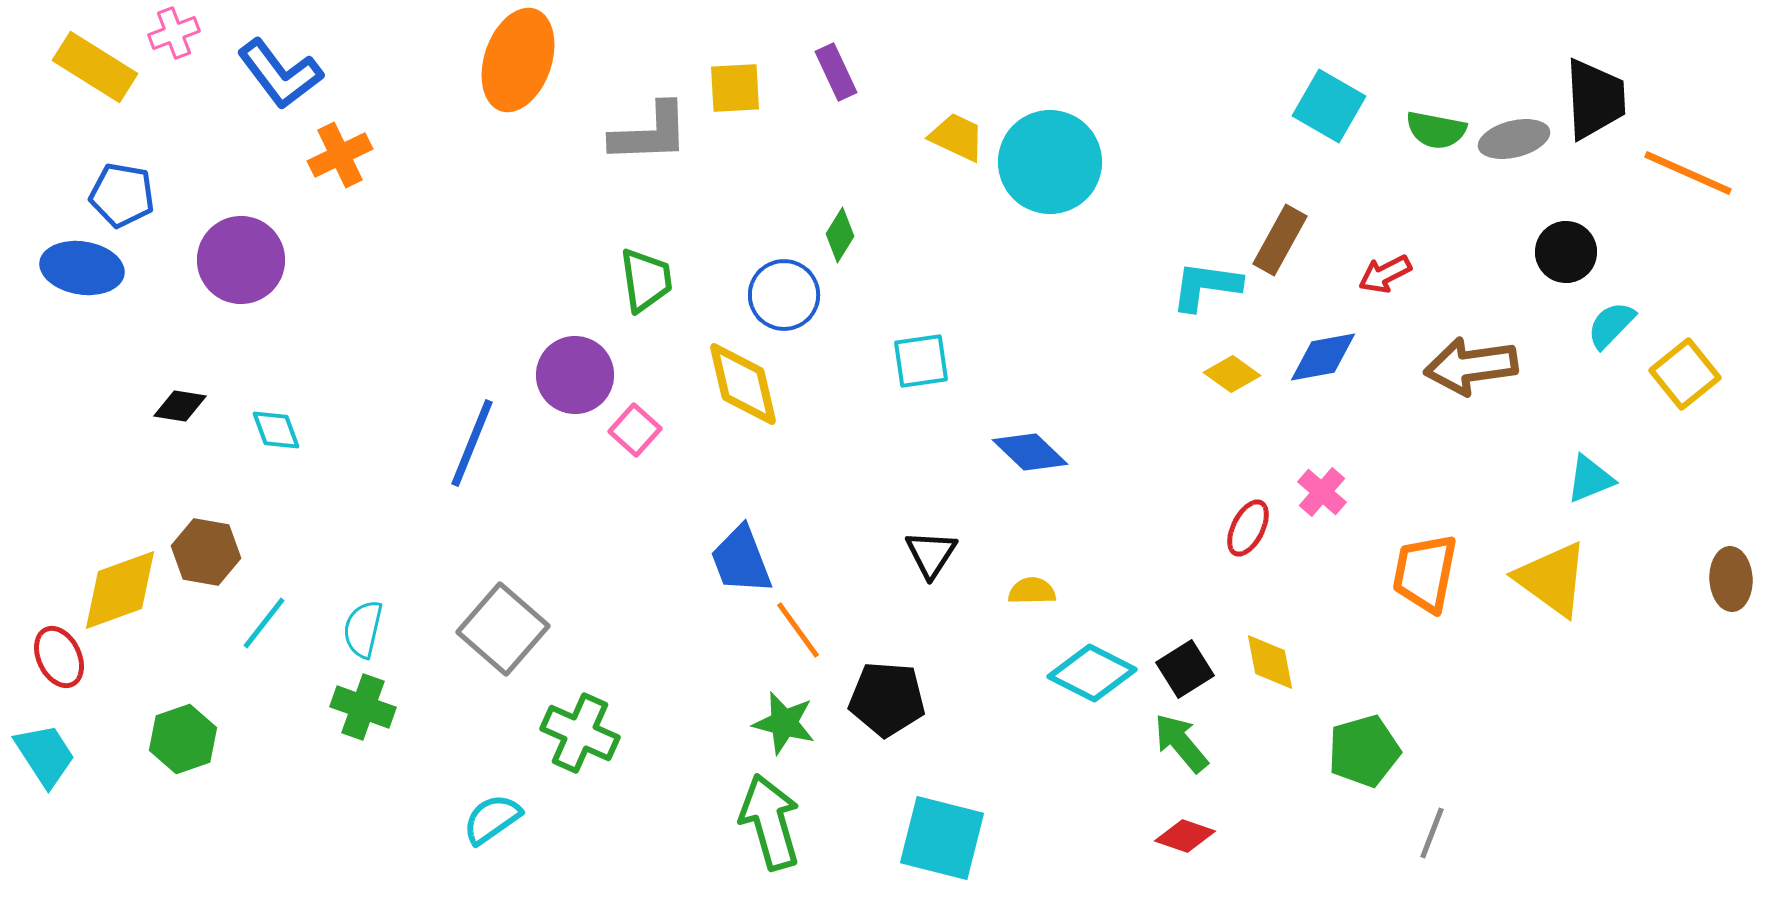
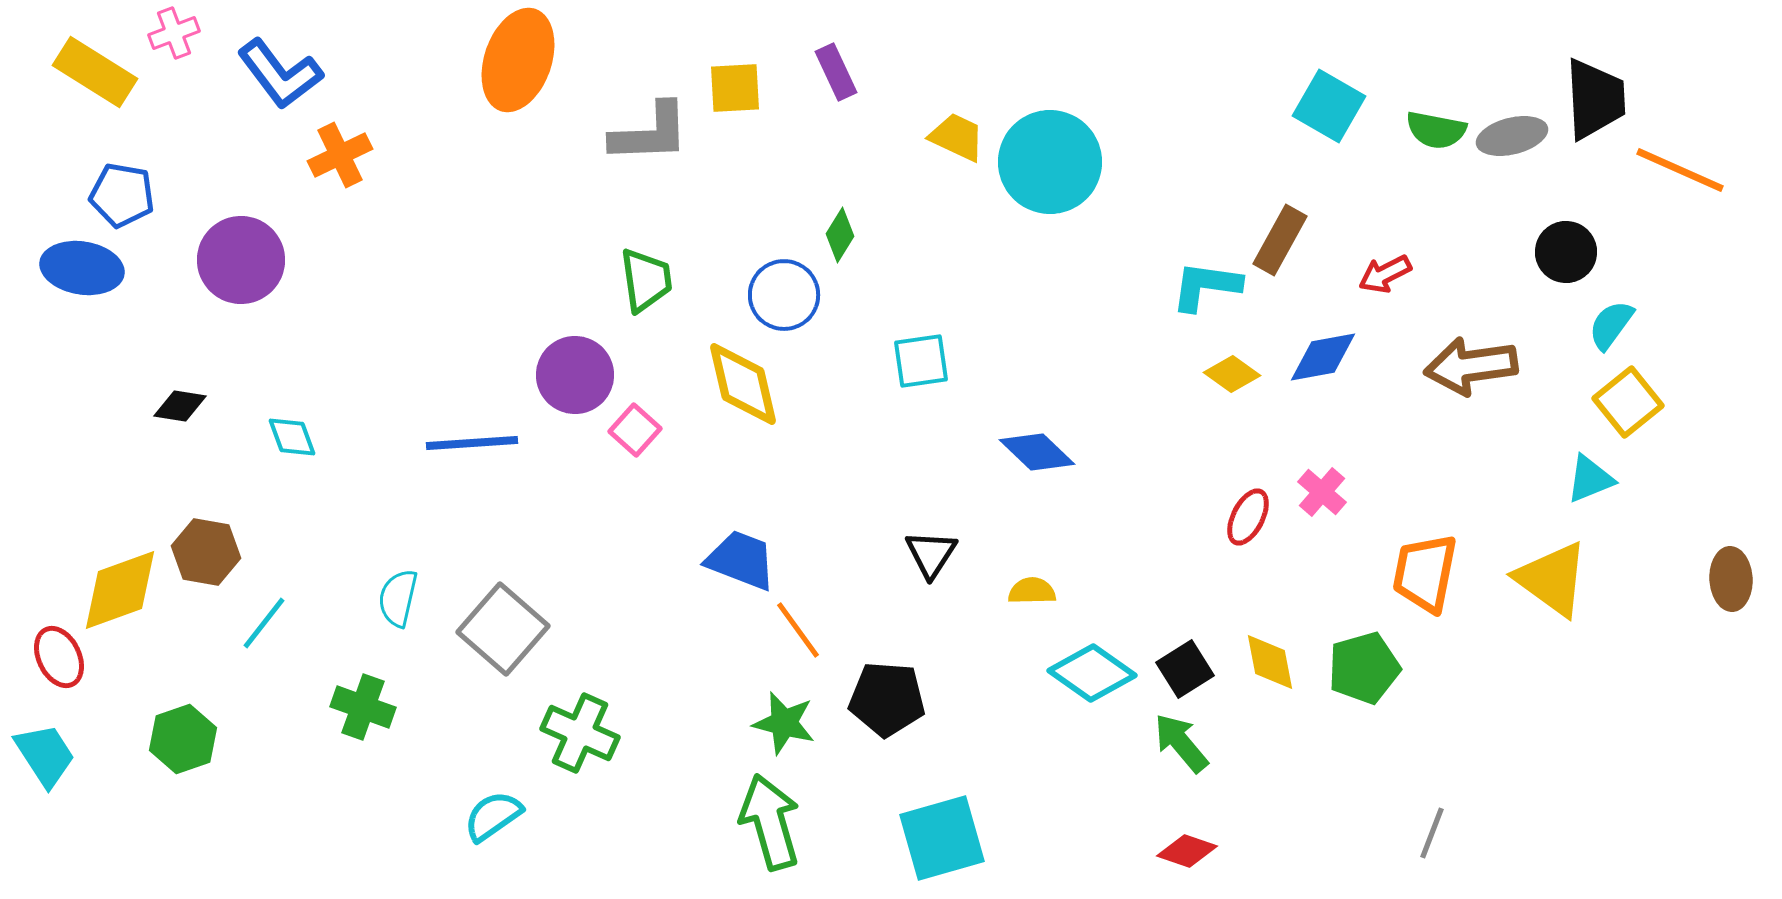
yellow rectangle at (95, 67): moved 5 px down
gray ellipse at (1514, 139): moved 2 px left, 3 px up
orange line at (1688, 173): moved 8 px left, 3 px up
cyan semicircle at (1611, 325): rotated 8 degrees counterclockwise
yellow square at (1685, 374): moved 57 px left, 28 px down
cyan diamond at (276, 430): moved 16 px right, 7 px down
blue line at (472, 443): rotated 64 degrees clockwise
blue diamond at (1030, 452): moved 7 px right
red ellipse at (1248, 528): moved 11 px up
blue trapezoid at (741, 560): rotated 132 degrees clockwise
cyan semicircle at (363, 629): moved 35 px right, 31 px up
cyan diamond at (1092, 673): rotated 8 degrees clockwise
green pentagon at (1364, 751): moved 83 px up
cyan semicircle at (492, 819): moved 1 px right, 3 px up
red diamond at (1185, 836): moved 2 px right, 15 px down
cyan square at (942, 838): rotated 30 degrees counterclockwise
